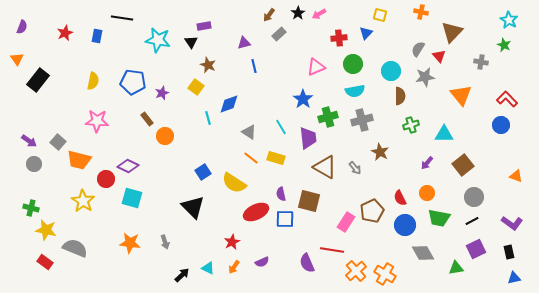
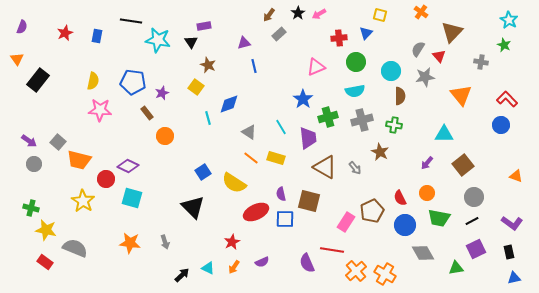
orange cross at (421, 12): rotated 24 degrees clockwise
black line at (122, 18): moved 9 px right, 3 px down
green circle at (353, 64): moved 3 px right, 2 px up
brown rectangle at (147, 119): moved 6 px up
pink star at (97, 121): moved 3 px right, 11 px up
green cross at (411, 125): moved 17 px left; rotated 28 degrees clockwise
